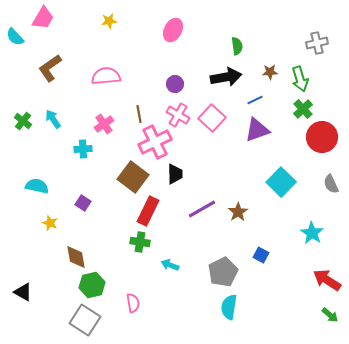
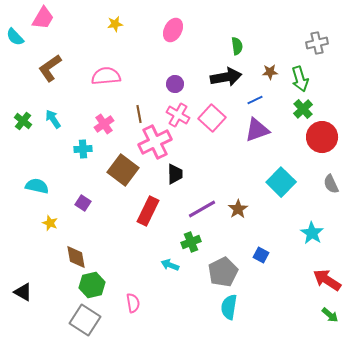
yellow star at (109, 21): moved 6 px right, 3 px down
brown square at (133, 177): moved 10 px left, 7 px up
brown star at (238, 212): moved 3 px up
green cross at (140, 242): moved 51 px right; rotated 30 degrees counterclockwise
